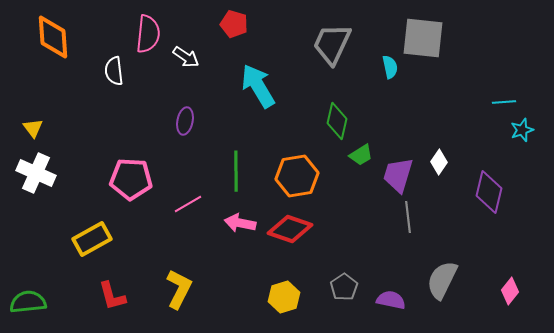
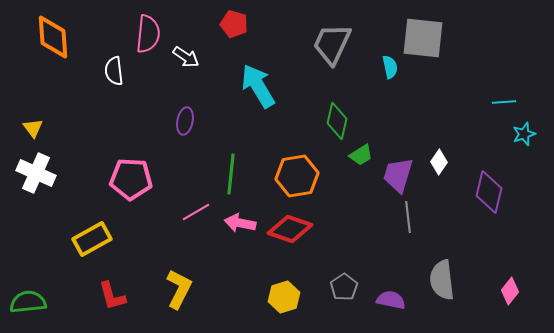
cyan star: moved 2 px right, 4 px down
green line: moved 5 px left, 3 px down; rotated 6 degrees clockwise
pink line: moved 8 px right, 8 px down
gray semicircle: rotated 33 degrees counterclockwise
